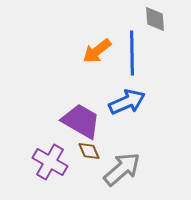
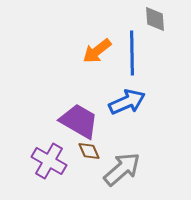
purple trapezoid: moved 2 px left
purple cross: moved 1 px left, 1 px up
